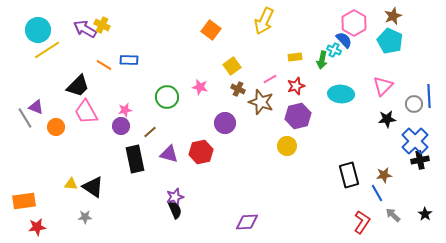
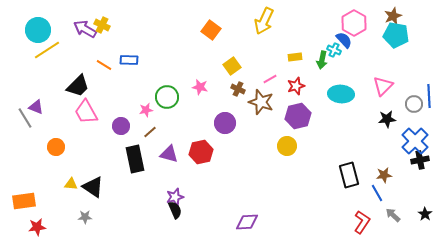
cyan pentagon at (390, 41): moved 6 px right, 6 px up; rotated 15 degrees counterclockwise
pink star at (125, 110): moved 21 px right
orange circle at (56, 127): moved 20 px down
